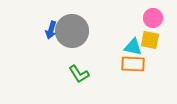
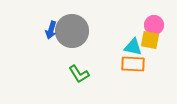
pink circle: moved 1 px right, 7 px down
